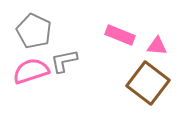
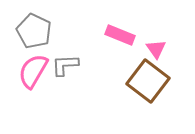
pink triangle: moved 1 px left, 3 px down; rotated 50 degrees clockwise
gray L-shape: moved 1 px right, 4 px down; rotated 8 degrees clockwise
pink semicircle: moved 2 px right; rotated 42 degrees counterclockwise
brown square: moved 2 px up
